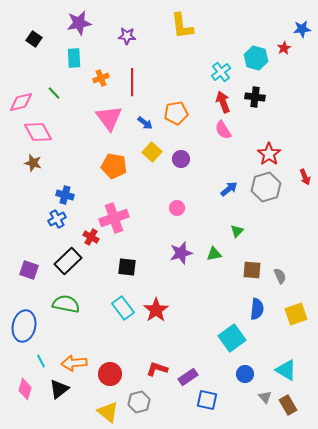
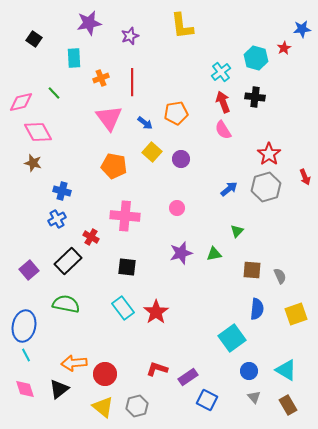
purple star at (79, 23): moved 10 px right
purple star at (127, 36): moved 3 px right; rotated 24 degrees counterclockwise
blue cross at (65, 195): moved 3 px left, 4 px up
pink cross at (114, 218): moved 11 px right, 2 px up; rotated 24 degrees clockwise
purple square at (29, 270): rotated 30 degrees clockwise
red star at (156, 310): moved 2 px down
cyan line at (41, 361): moved 15 px left, 6 px up
red circle at (110, 374): moved 5 px left
blue circle at (245, 374): moved 4 px right, 3 px up
pink diamond at (25, 389): rotated 35 degrees counterclockwise
gray triangle at (265, 397): moved 11 px left
blue square at (207, 400): rotated 15 degrees clockwise
gray hexagon at (139, 402): moved 2 px left, 4 px down
yellow triangle at (108, 412): moved 5 px left, 5 px up
